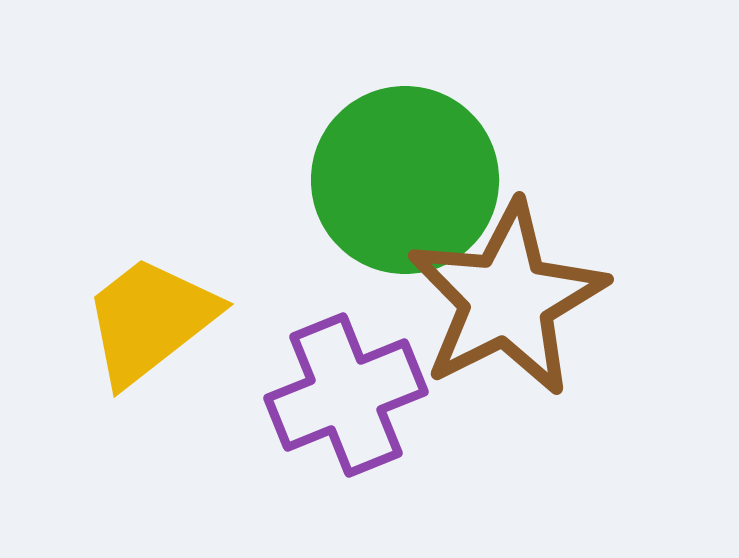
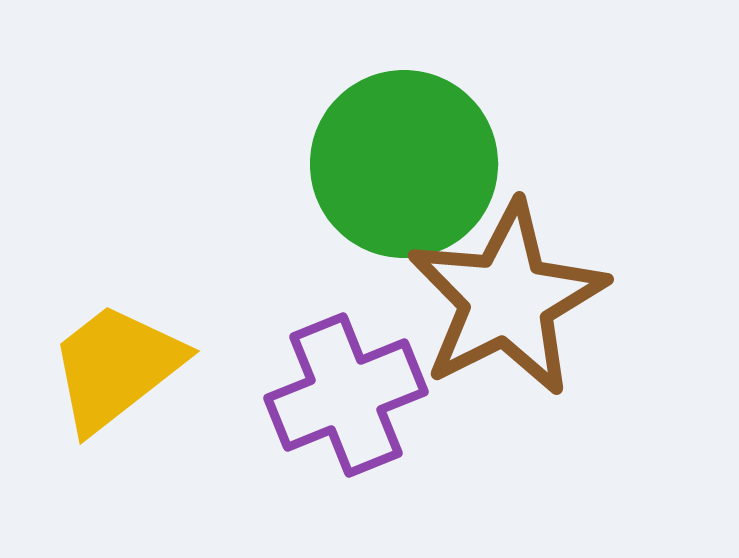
green circle: moved 1 px left, 16 px up
yellow trapezoid: moved 34 px left, 47 px down
